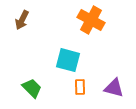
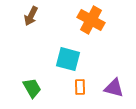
brown arrow: moved 9 px right, 4 px up
cyan square: moved 1 px up
green trapezoid: rotated 15 degrees clockwise
